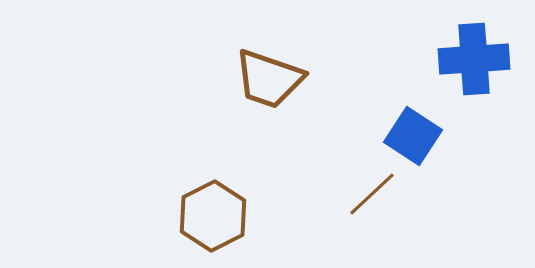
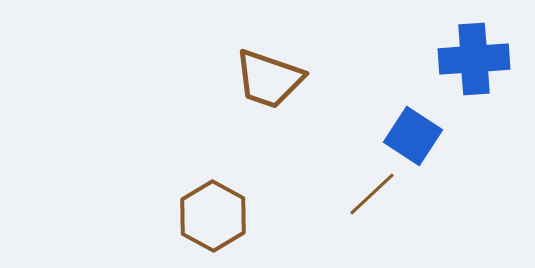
brown hexagon: rotated 4 degrees counterclockwise
